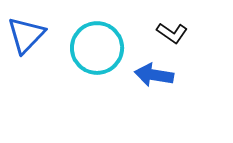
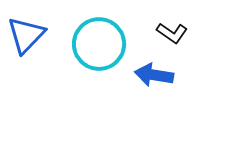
cyan circle: moved 2 px right, 4 px up
